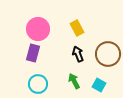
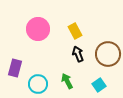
yellow rectangle: moved 2 px left, 3 px down
purple rectangle: moved 18 px left, 15 px down
green arrow: moved 7 px left
cyan square: rotated 24 degrees clockwise
